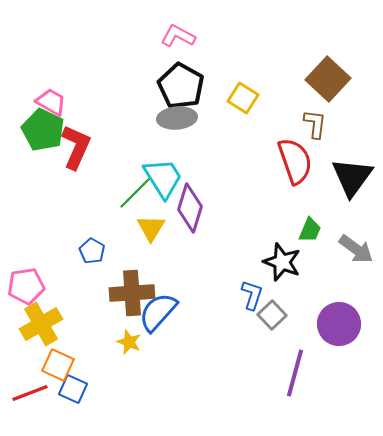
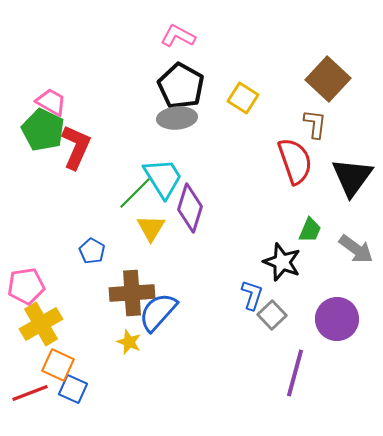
purple circle: moved 2 px left, 5 px up
